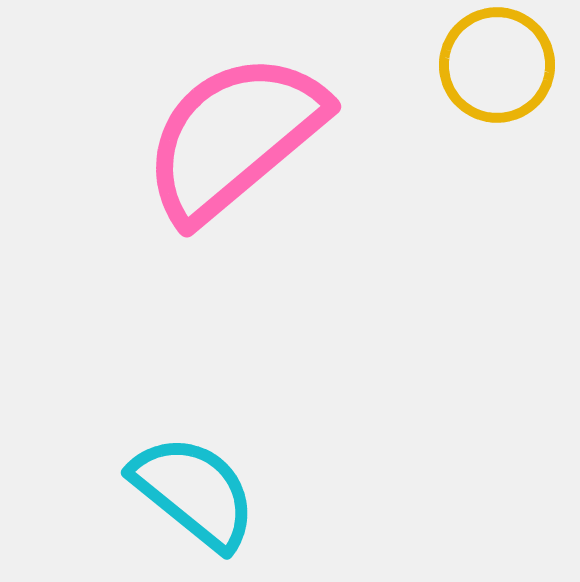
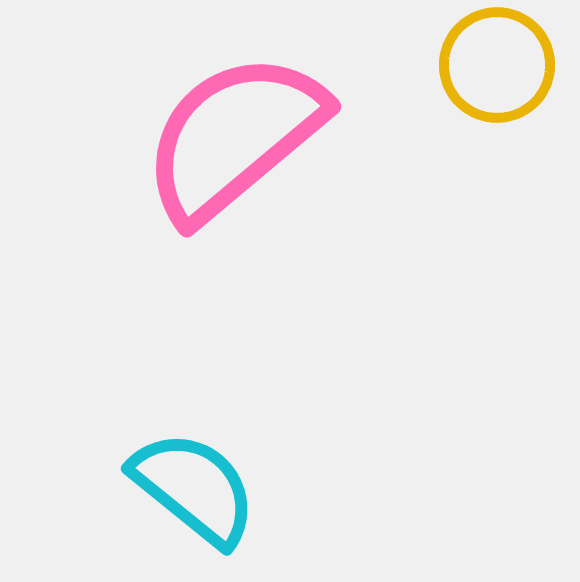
cyan semicircle: moved 4 px up
